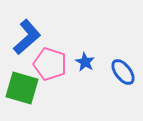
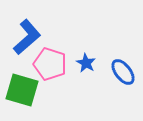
blue star: moved 1 px right, 1 px down
green square: moved 2 px down
